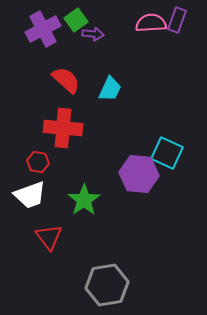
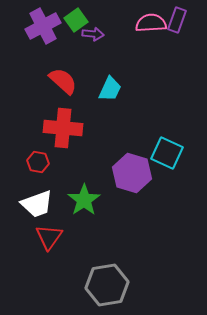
purple cross: moved 3 px up
red semicircle: moved 3 px left, 1 px down
purple hexagon: moved 7 px left, 1 px up; rotated 12 degrees clockwise
white trapezoid: moved 7 px right, 9 px down
red triangle: rotated 12 degrees clockwise
